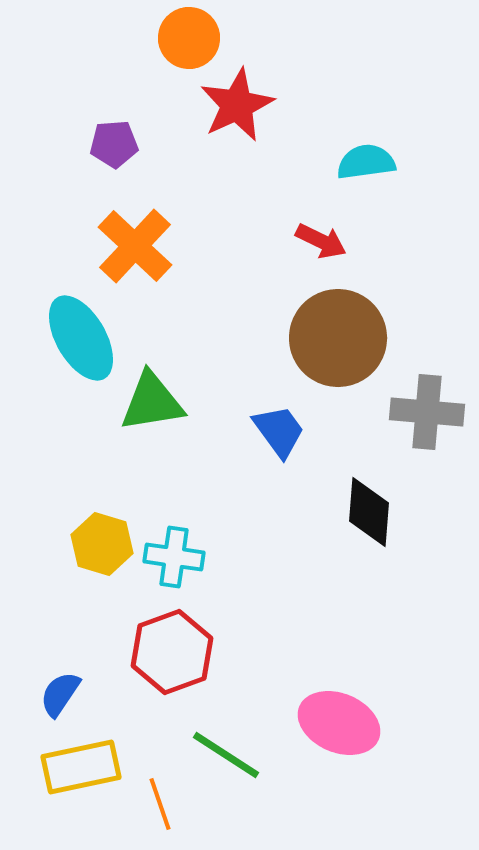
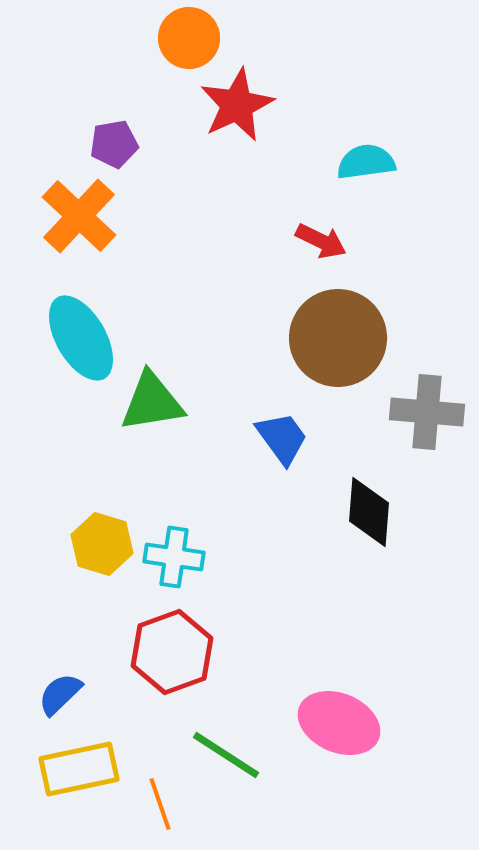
purple pentagon: rotated 6 degrees counterclockwise
orange cross: moved 56 px left, 30 px up
blue trapezoid: moved 3 px right, 7 px down
blue semicircle: rotated 12 degrees clockwise
yellow rectangle: moved 2 px left, 2 px down
